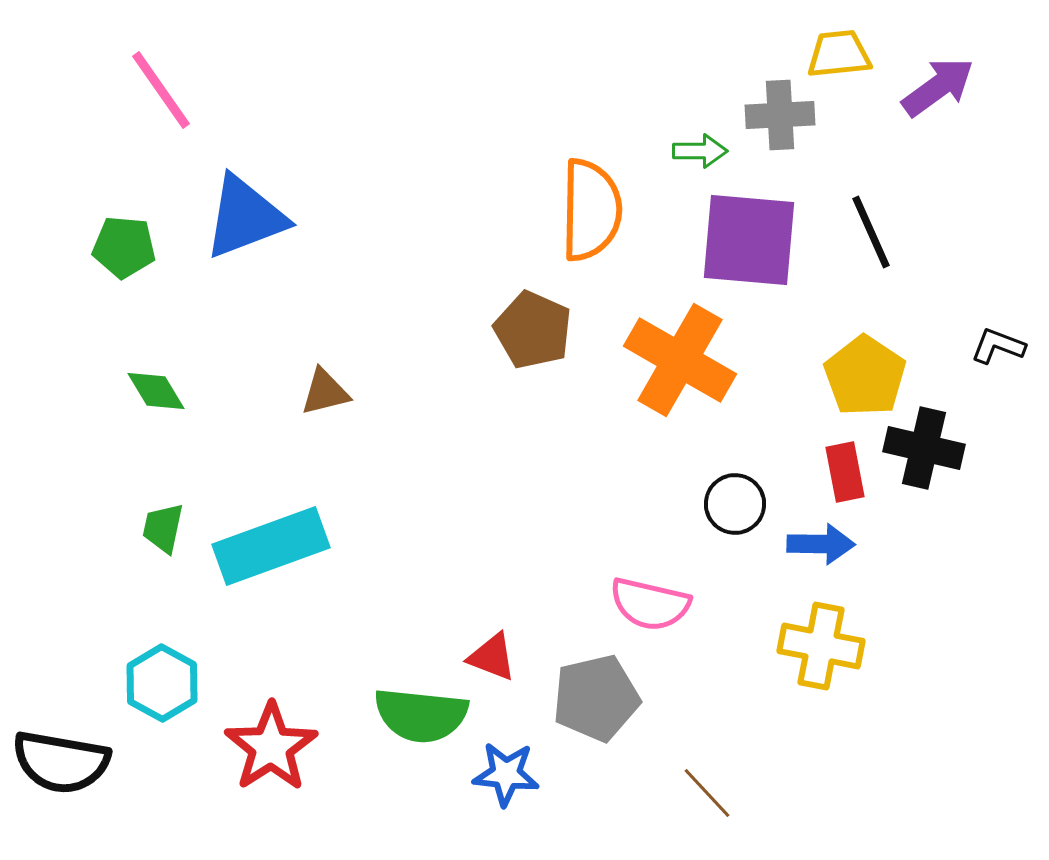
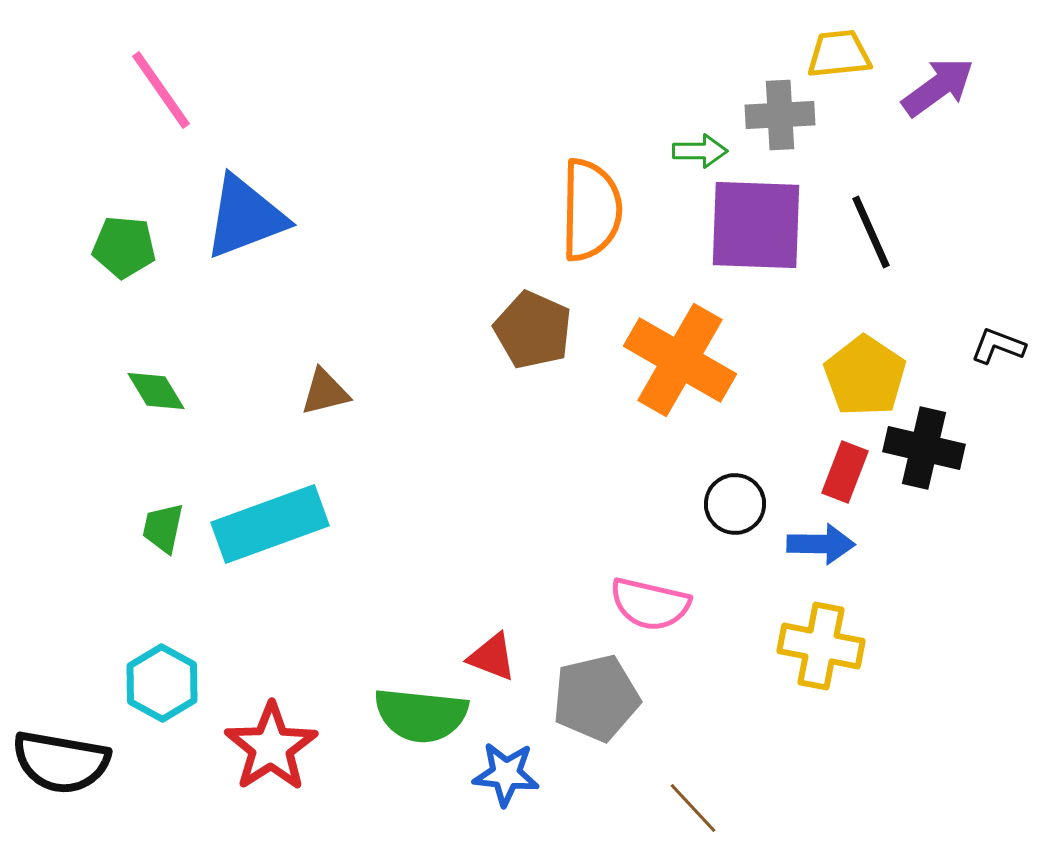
purple square: moved 7 px right, 15 px up; rotated 3 degrees counterclockwise
red rectangle: rotated 32 degrees clockwise
cyan rectangle: moved 1 px left, 22 px up
brown line: moved 14 px left, 15 px down
